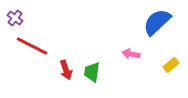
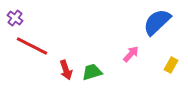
pink arrow: rotated 120 degrees clockwise
yellow rectangle: rotated 21 degrees counterclockwise
green trapezoid: rotated 65 degrees clockwise
